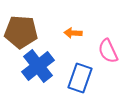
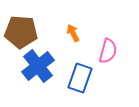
orange arrow: rotated 60 degrees clockwise
pink semicircle: rotated 140 degrees counterclockwise
